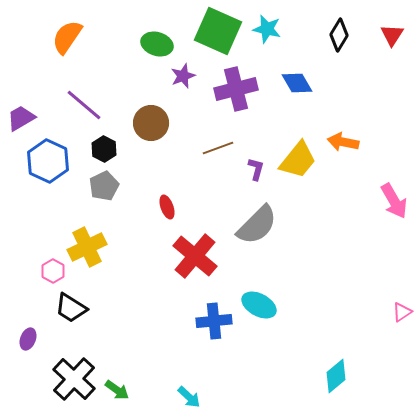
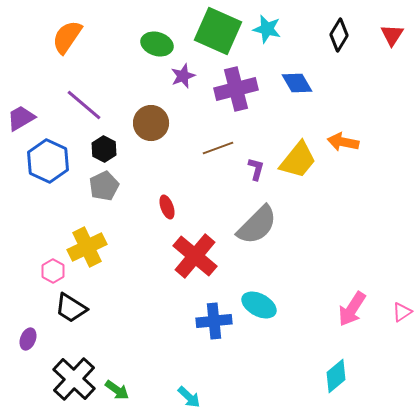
pink arrow: moved 42 px left, 108 px down; rotated 63 degrees clockwise
